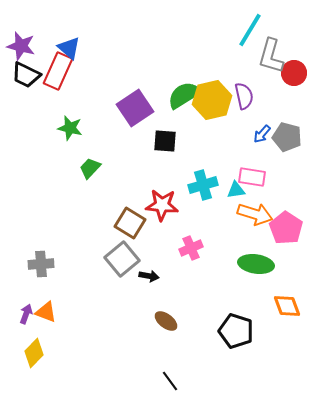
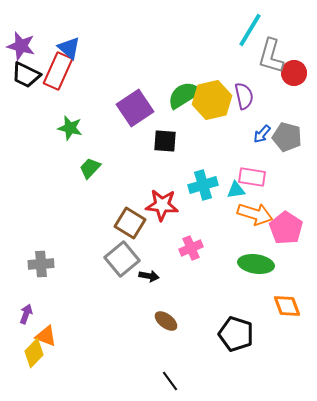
orange triangle: moved 24 px down
black pentagon: moved 3 px down
